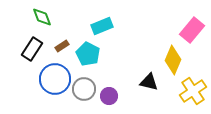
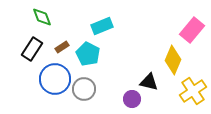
brown rectangle: moved 1 px down
purple circle: moved 23 px right, 3 px down
